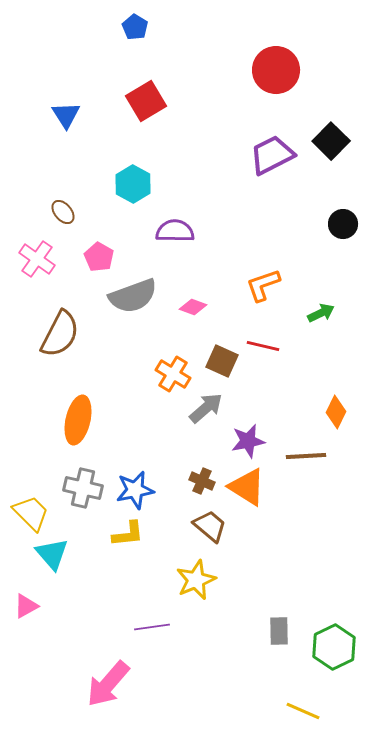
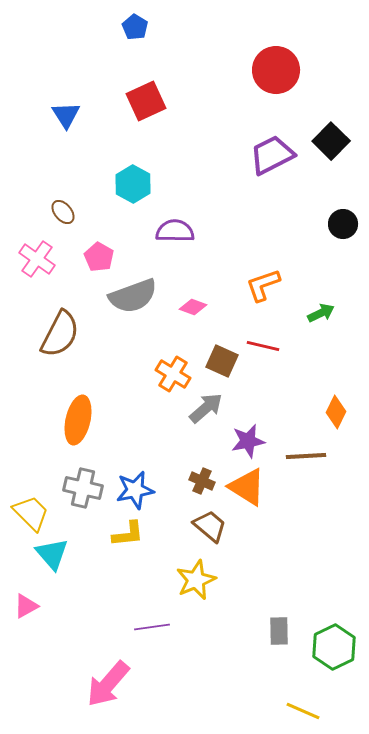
red square: rotated 6 degrees clockwise
